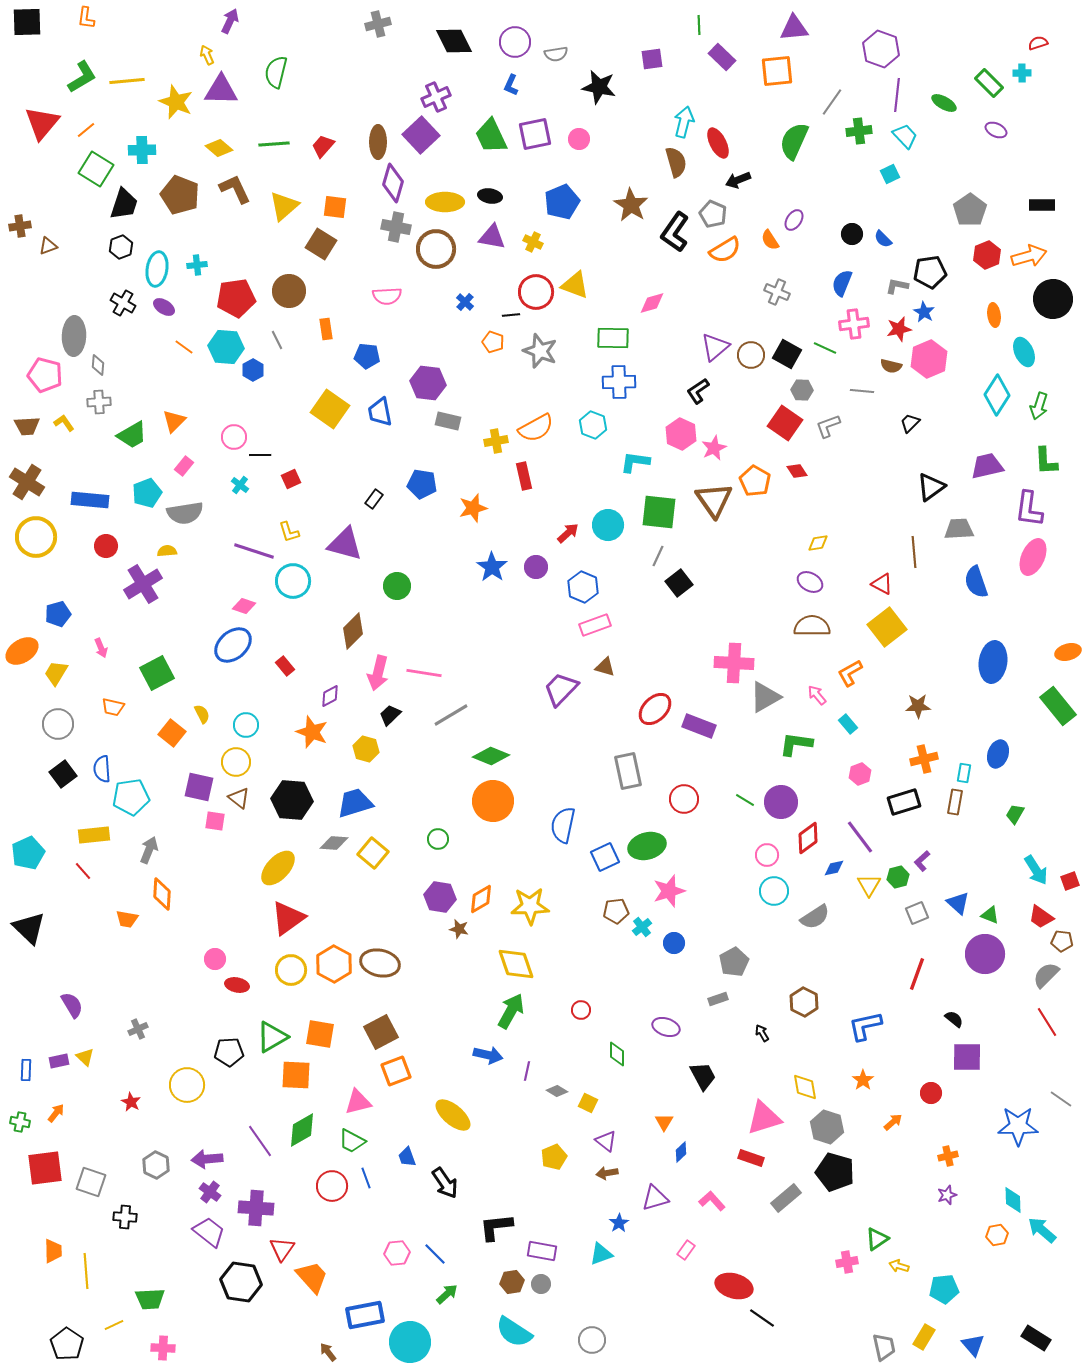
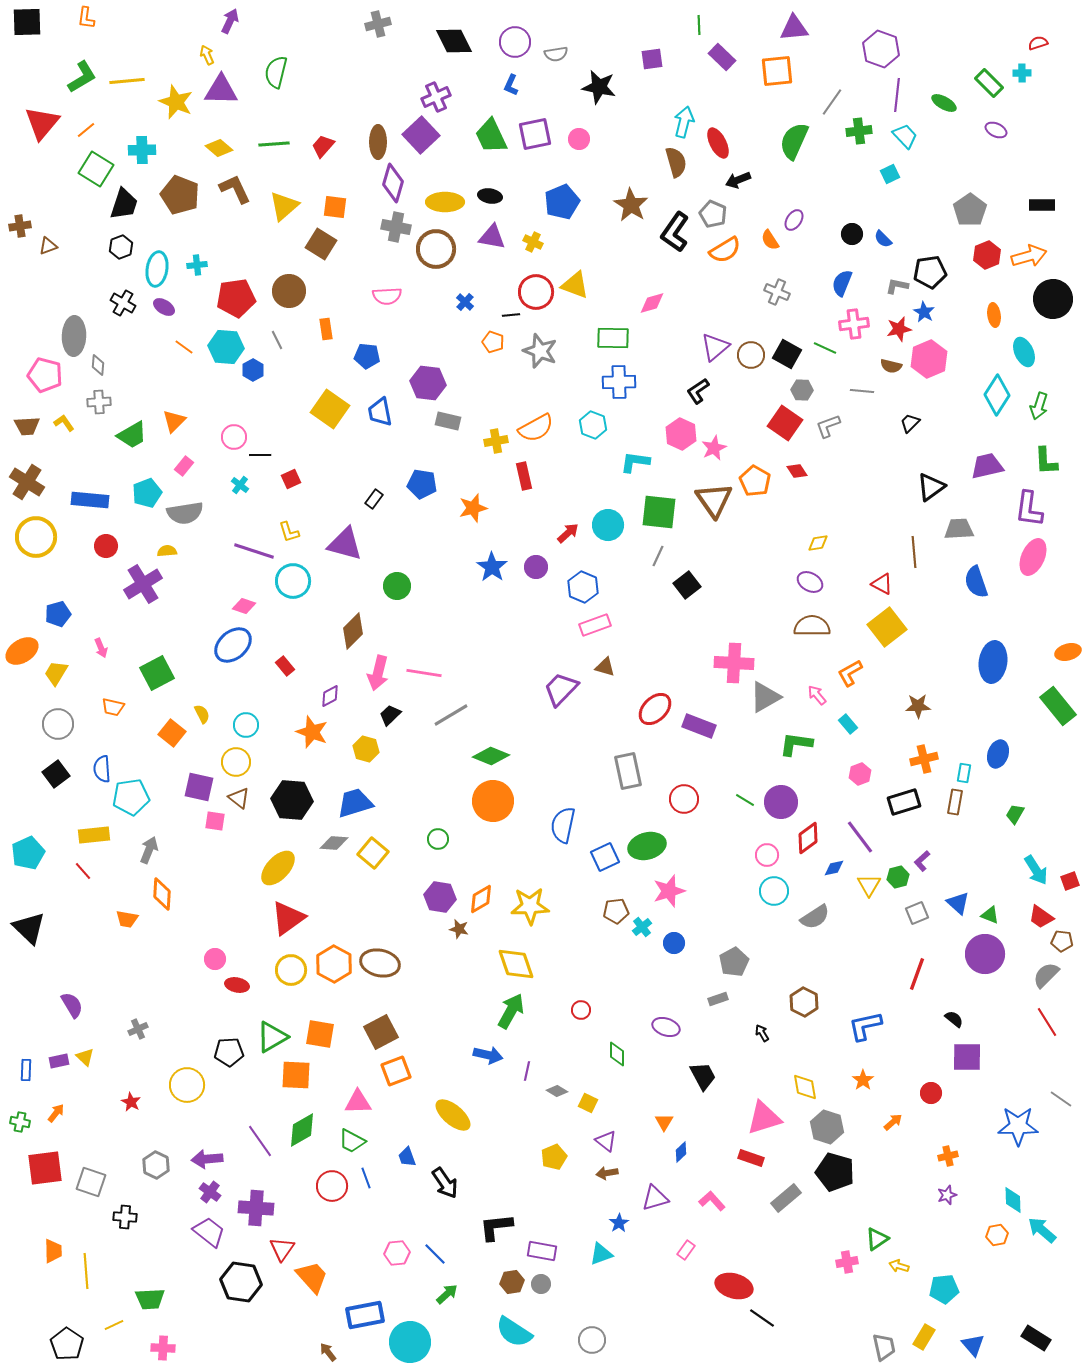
black square at (679, 583): moved 8 px right, 2 px down
black square at (63, 774): moved 7 px left
pink triangle at (358, 1102): rotated 12 degrees clockwise
